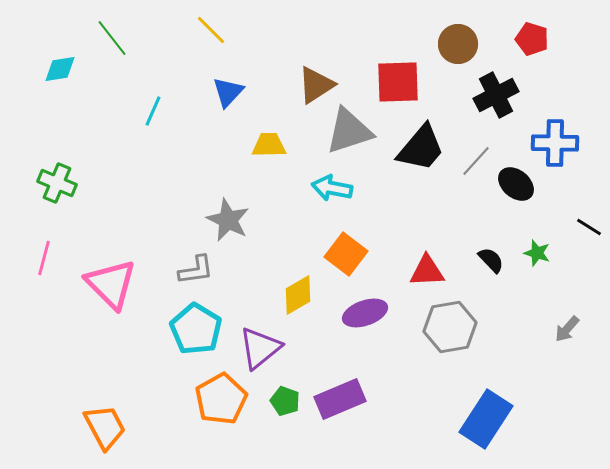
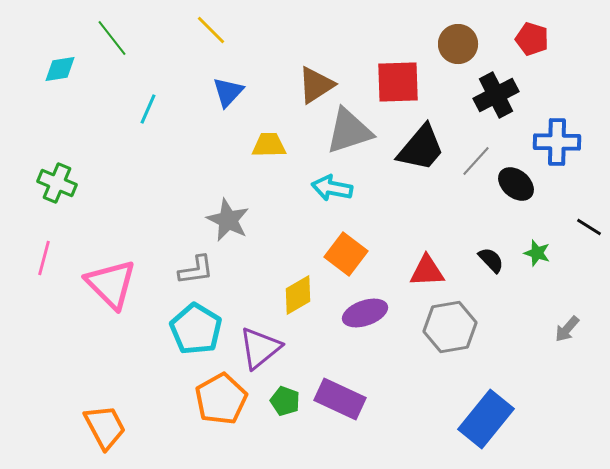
cyan line: moved 5 px left, 2 px up
blue cross: moved 2 px right, 1 px up
purple rectangle: rotated 48 degrees clockwise
blue rectangle: rotated 6 degrees clockwise
